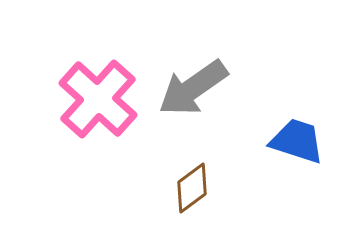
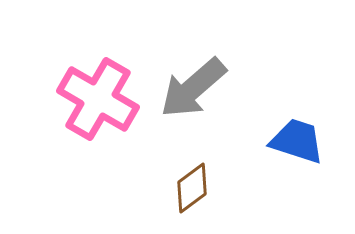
gray arrow: rotated 6 degrees counterclockwise
pink cross: rotated 12 degrees counterclockwise
